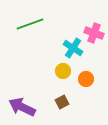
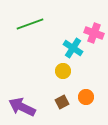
orange circle: moved 18 px down
